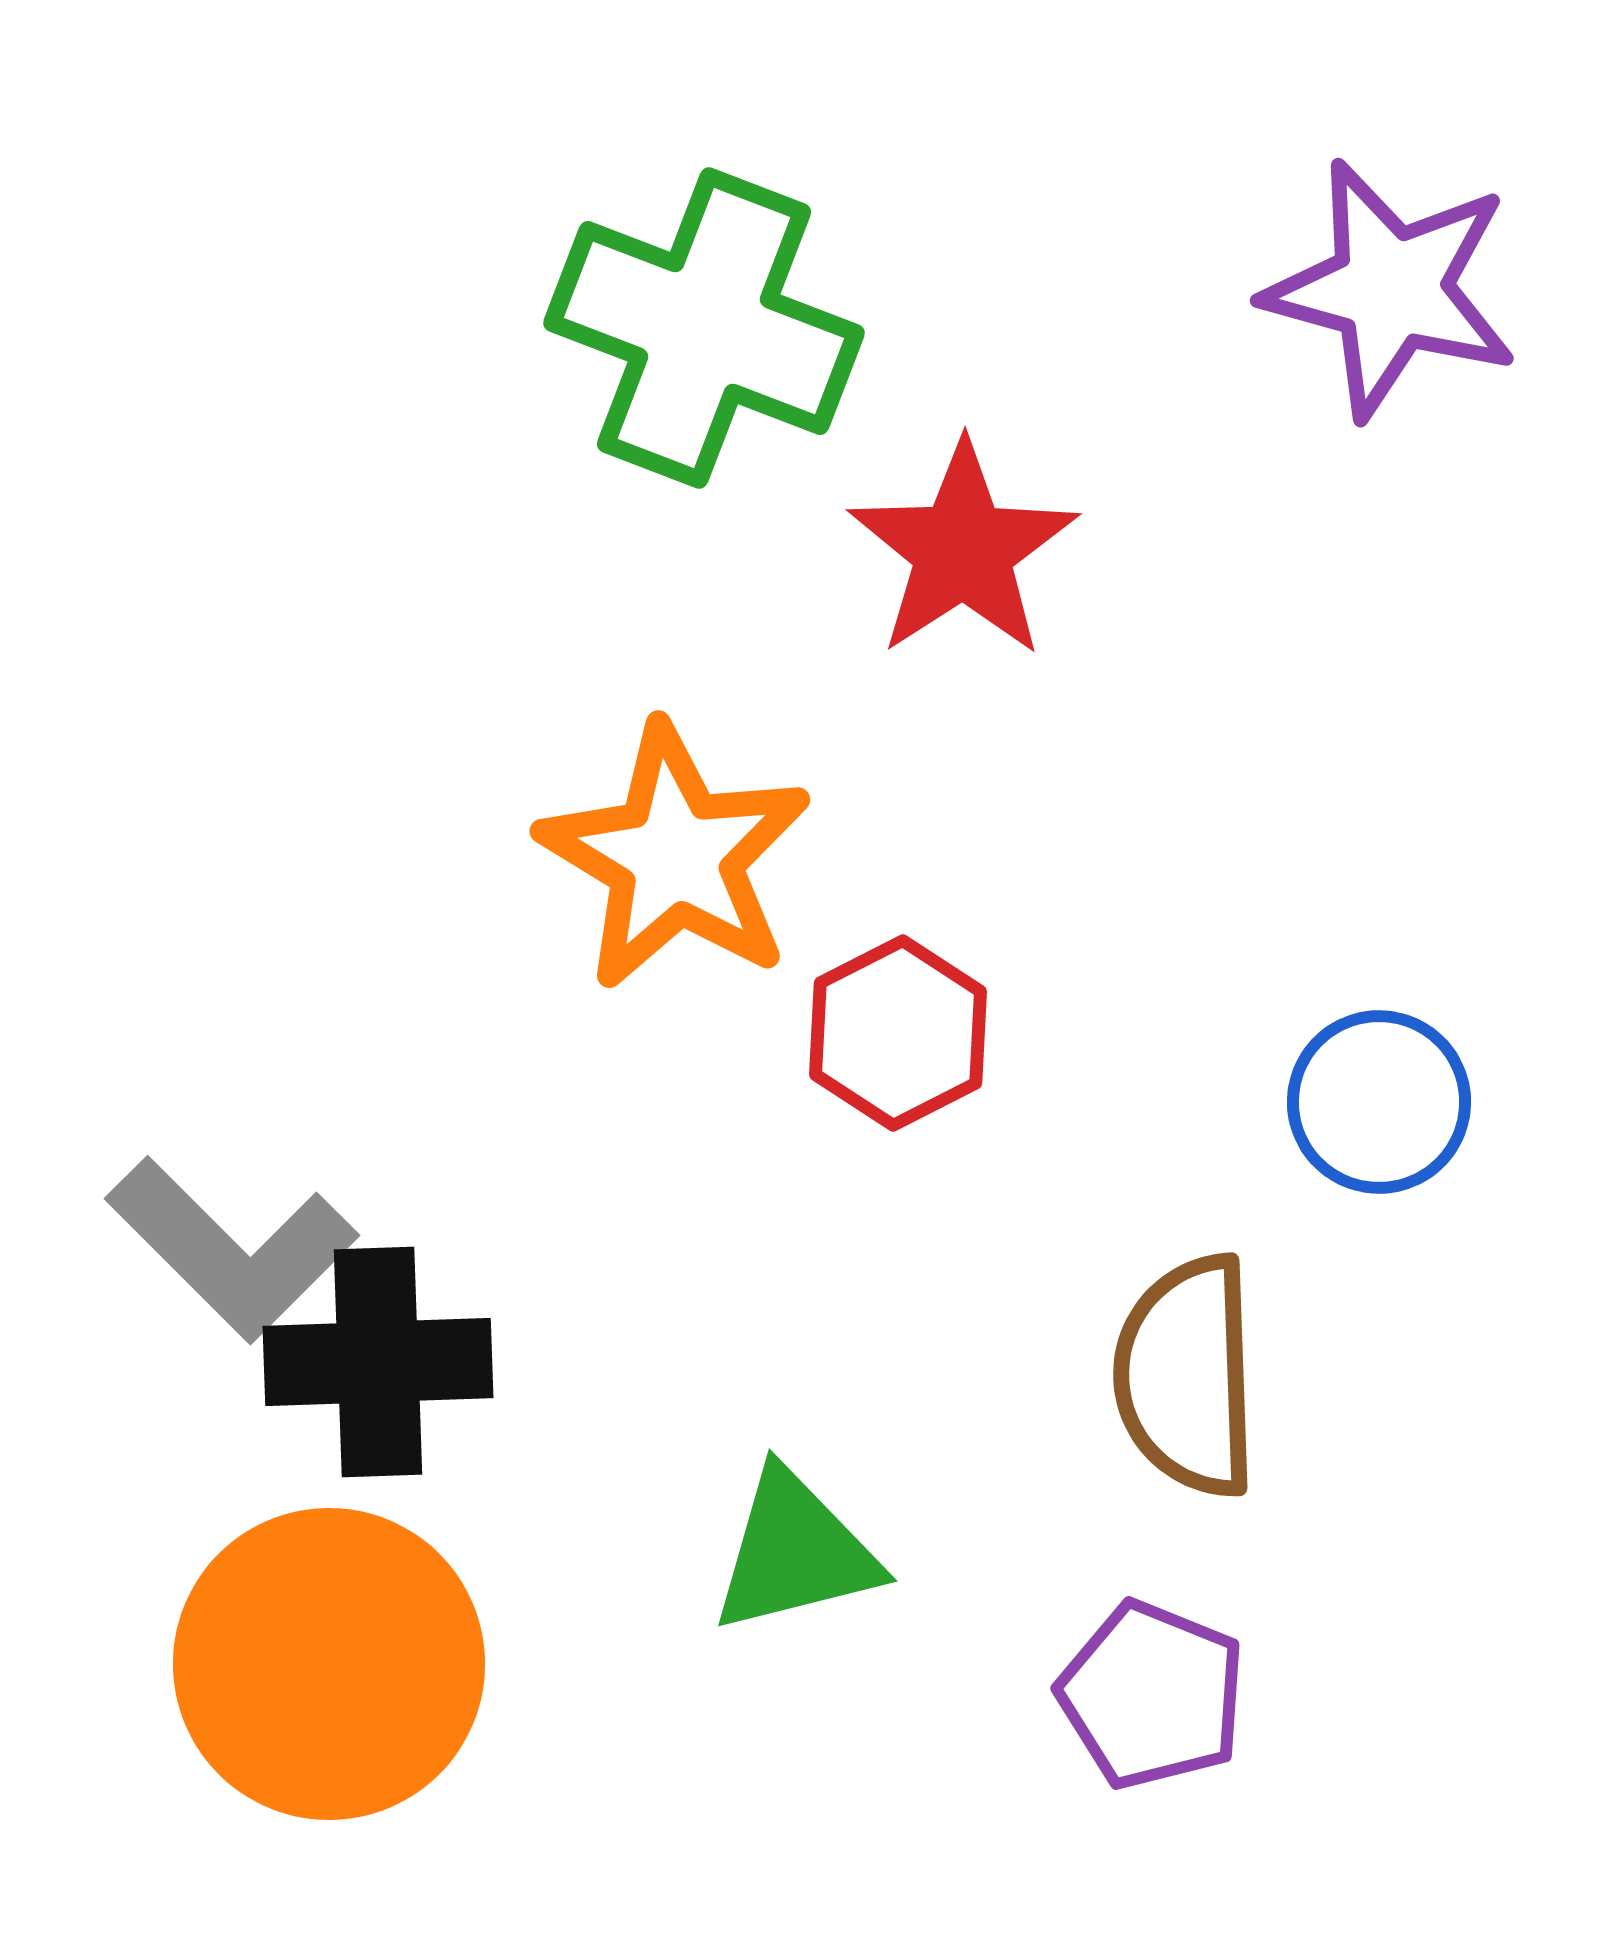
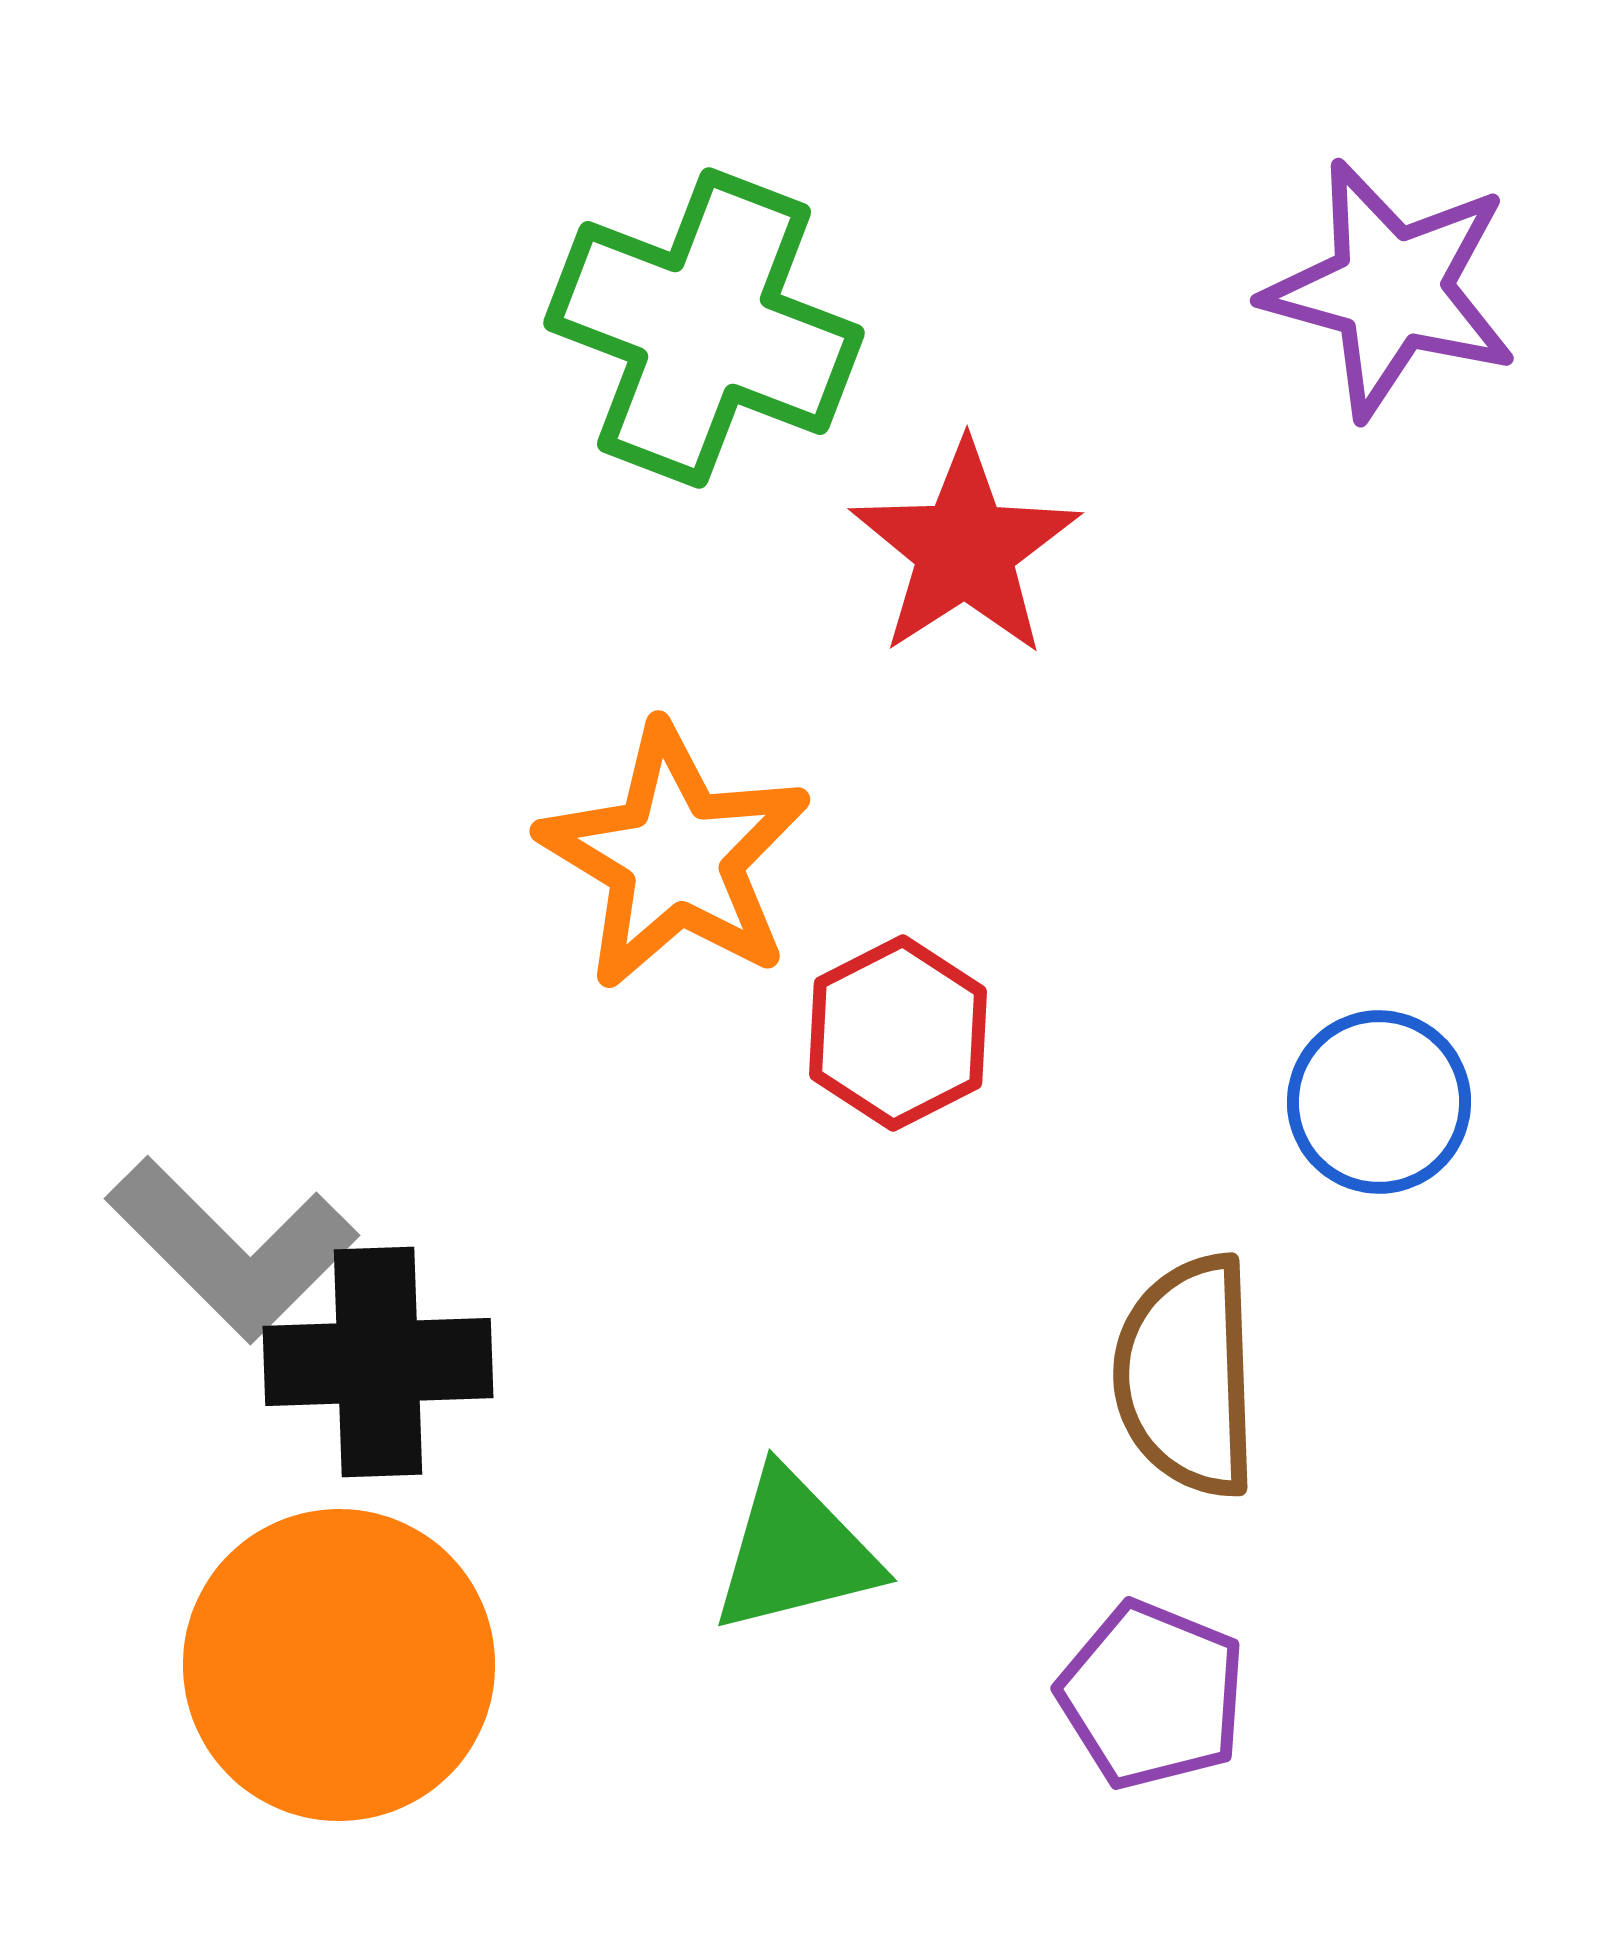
red star: moved 2 px right, 1 px up
orange circle: moved 10 px right, 1 px down
